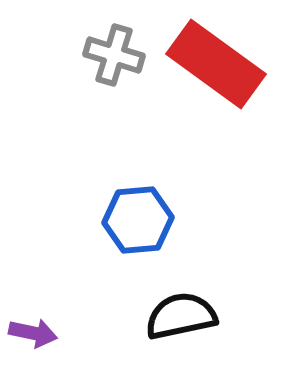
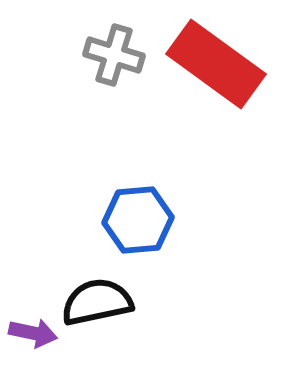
black semicircle: moved 84 px left, 14 px up
